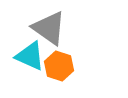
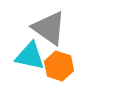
cyan triangle: rotated 12 degrees counterclockwise
